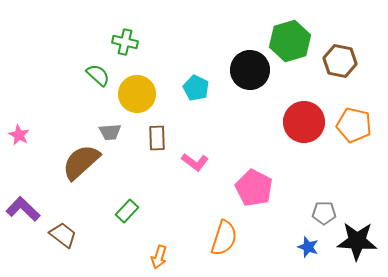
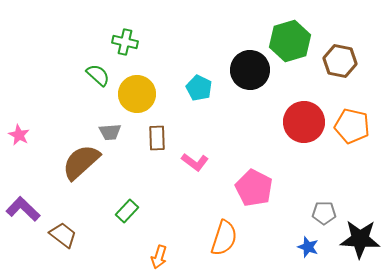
cyan pentagon: moved 3 px right
orange pentagon: moved 2 px left, 1 px down
black star: moved 3 px right, 2 px up
